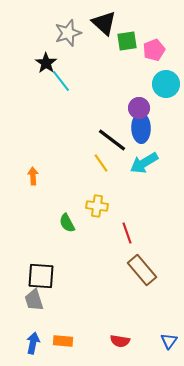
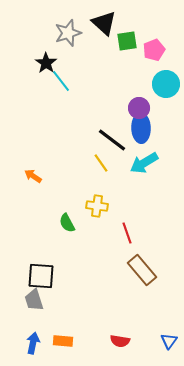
orange arrow: rotated 54 degrees counterclockwise
